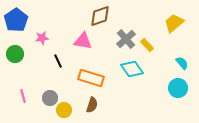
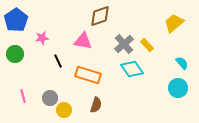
gray cross: moved 2 px left, 5 px down
orange rectangle: moved 3 px left, 3 px up
brown semicircle: moved 4 px right
